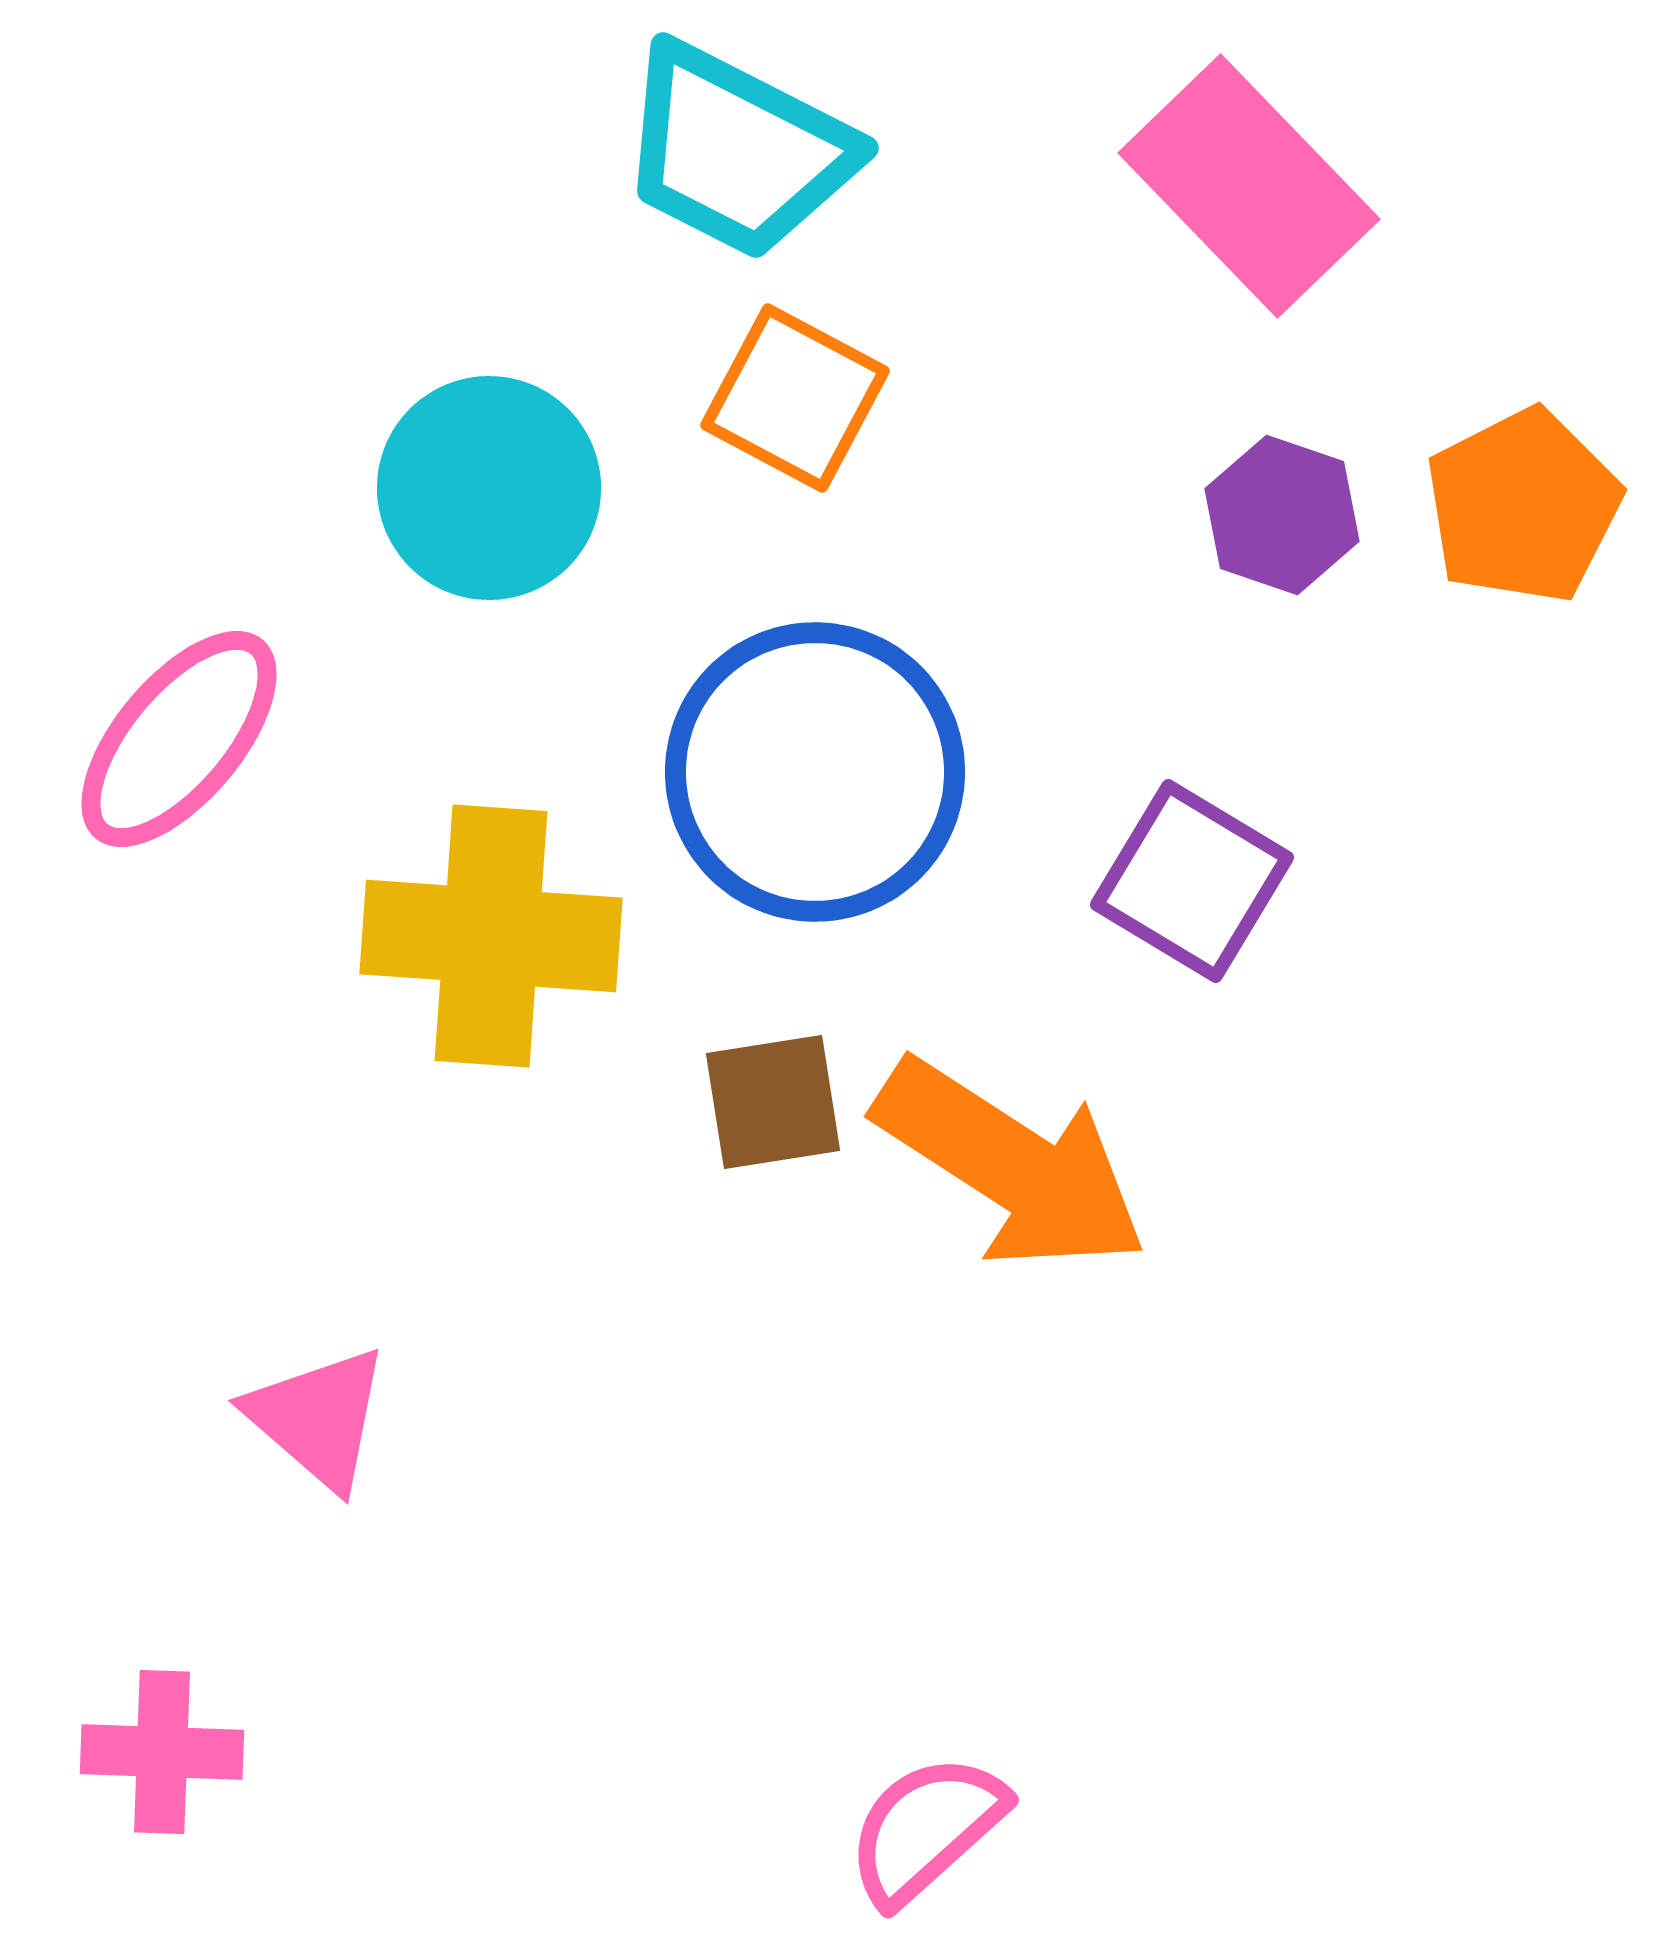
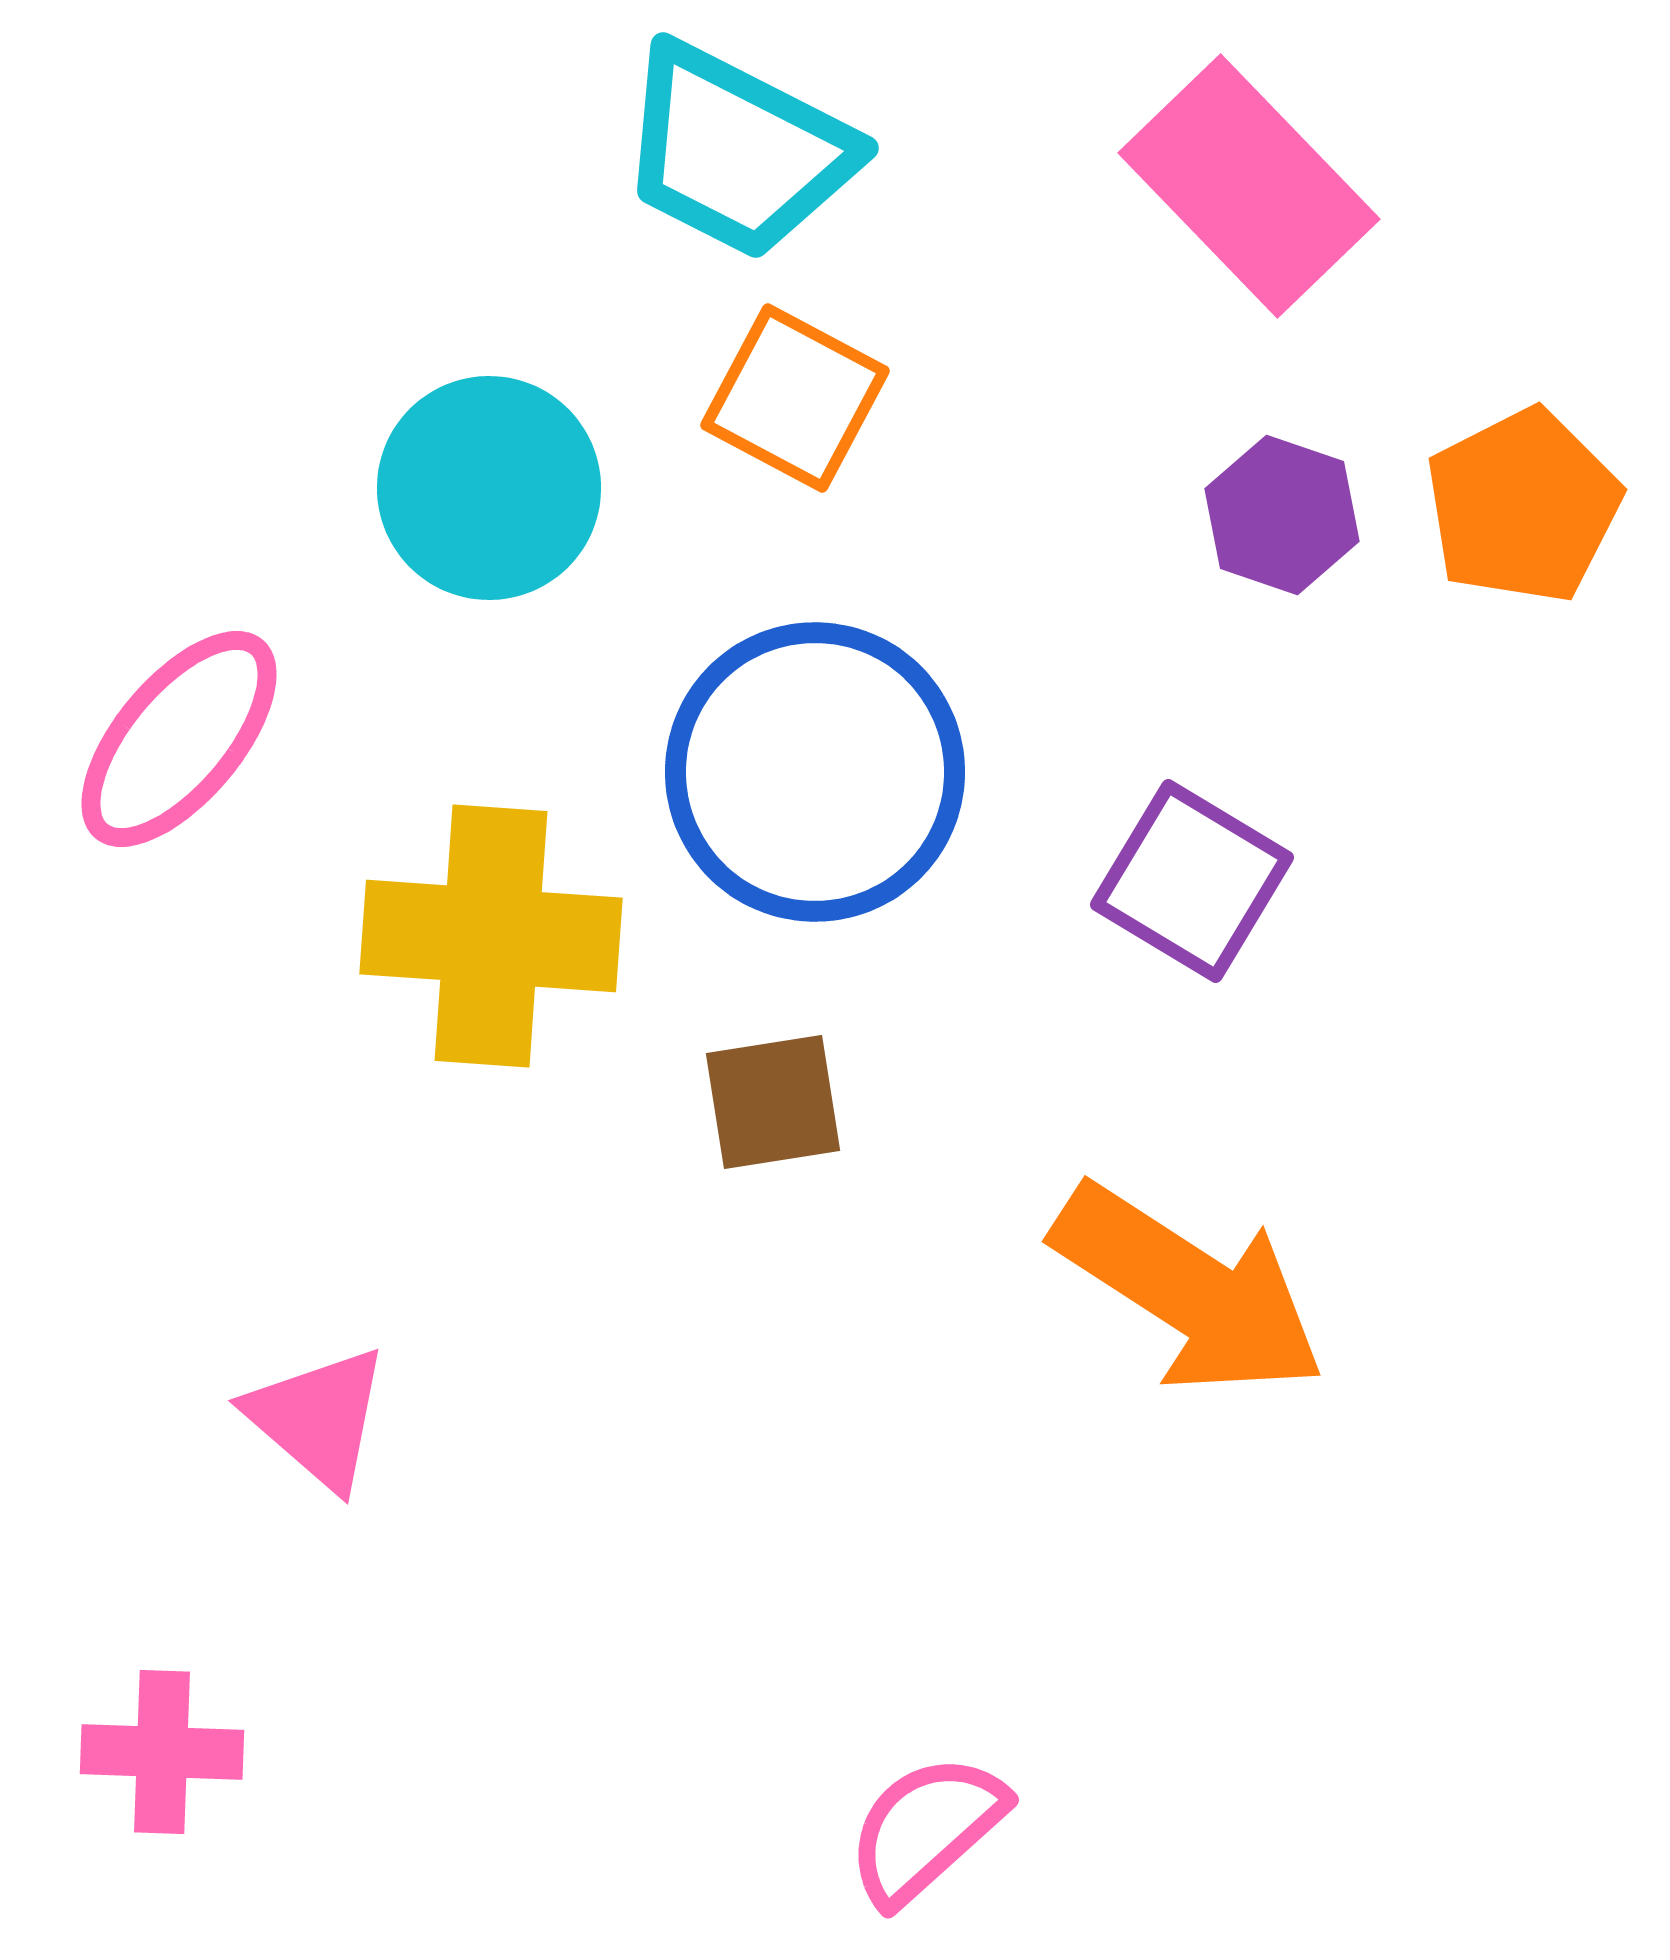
orange arrow: moved 178 px right, 125 px down
